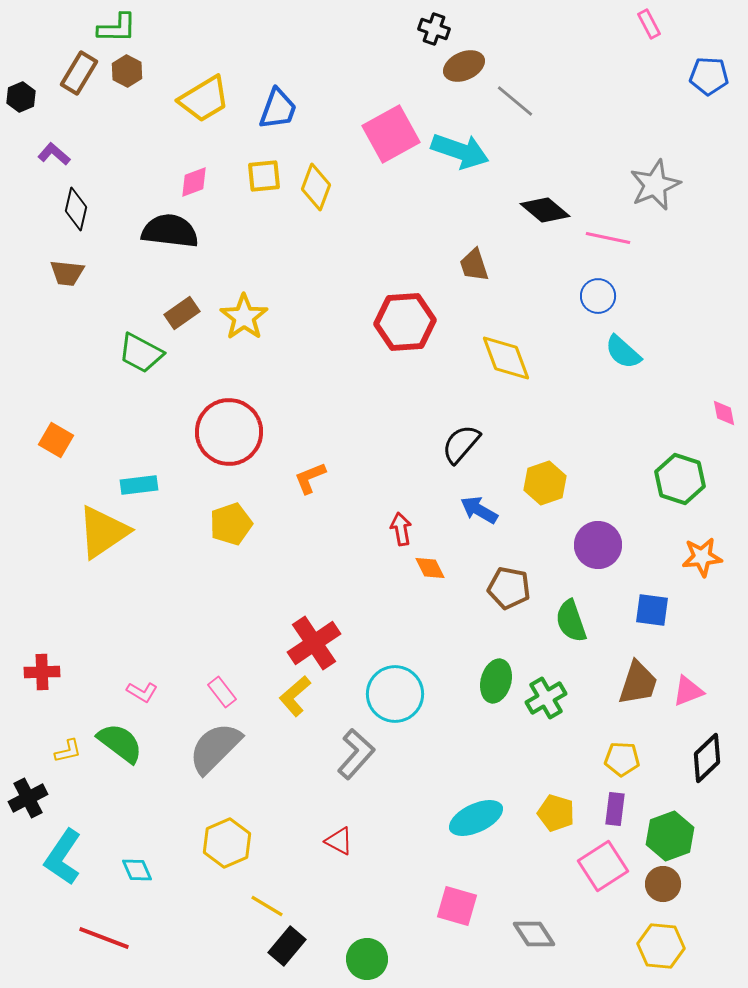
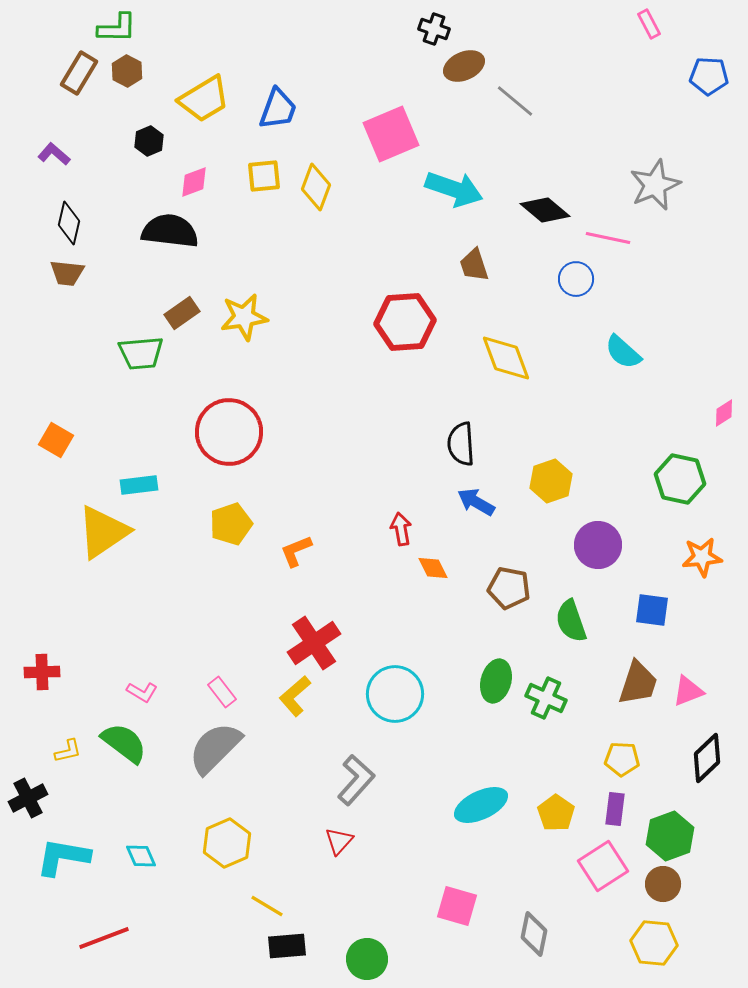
black hexagon at (21, 97): moved 128 px right, 44 px down
pink square at (391, 134): rotated 6 degrees clockwise
cyan arrow at (460, 151): moved 6 px left, 38 px down
black diamond at (76, 209): moved 7 px left, 14 px down
blue circle at (598, 296): moved 22 px left, 17 px up
yellow star at (244, 317): rotated 27 degrees clockwise
green trapezoid at (141, 353): rotated 33 degrees counterclockwise
pink diamond at (724, 413): rotated 68 degrees clockwise
black semicircle at (461, 444): rotated 45 degrees counterclockwise
orange L-shape at (310, 478): moved 14 px left, 73 px down
green hexagon at (680, 479): rotated 6 degrees counterclockwise
yellow hexagon at (545, 483): moved 6 px right, 2 px up
blue arrow at (479, 510): moved 3 px left, 8 px up
orange diamond at (430, 568): moved 3 px right
green cross at (546, 698): rotated 36 degrees counterclockwise
green semicircle at (120, 743): moved 4 px right
gray L-shape at (356, 754): moved 26 px down
yellow pentagon at (556, 813): rotated 18 degrees clockwise
cyan ellipse at (476, 818): moved 5 px right, 13 px up
red triangle at (339, 841): rotated 44 degrees clockwise
cyan L-shape at (63, 857): rotated 66 degrees clockwise
cyan diamond at (137, 870): moved 4 px right, 14 px up
gray diamond at (534, 934): rotated 45 degrees clockwise
red line at (104, 938): rotated 42 degrees counterclockwise
black rectangle at (287, 946): rotated 45 degrees clockwise
yellow hexagon at (661, 946): moved 7 px left, 3 px up
